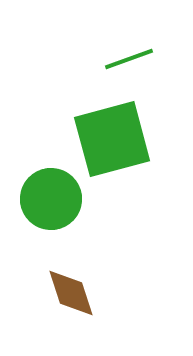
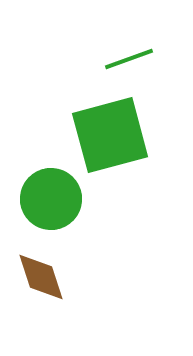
green square: moved 2 px left, 4 px up
brown diamond: moved 30 px left, 16 px up
